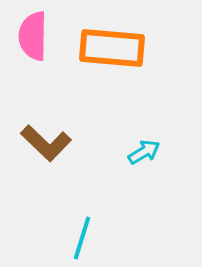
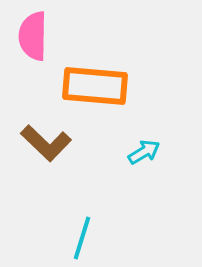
orange rectangle: moved 17 px left, 38 px down
